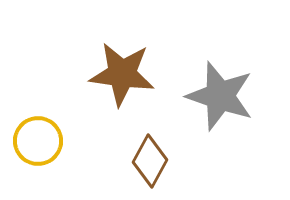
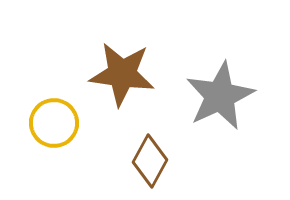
gray star: rotated 28 degrees clockwise
yellow circle: moved 16 px right, 18 px up
